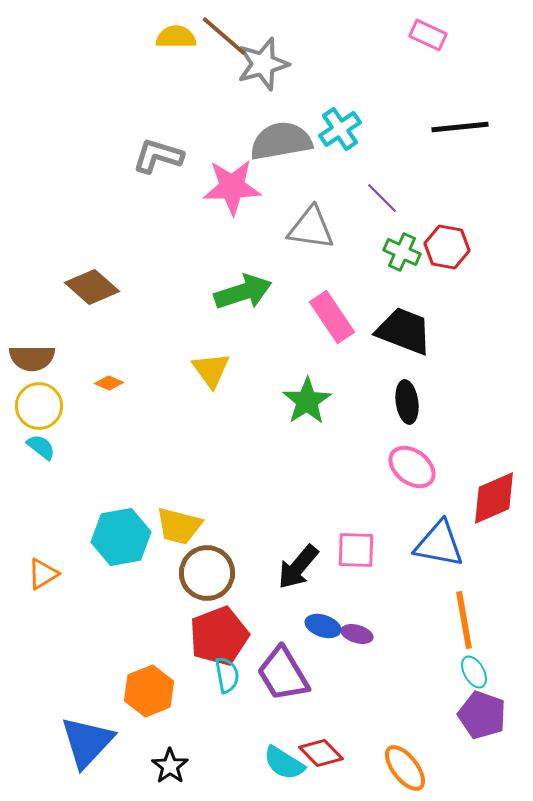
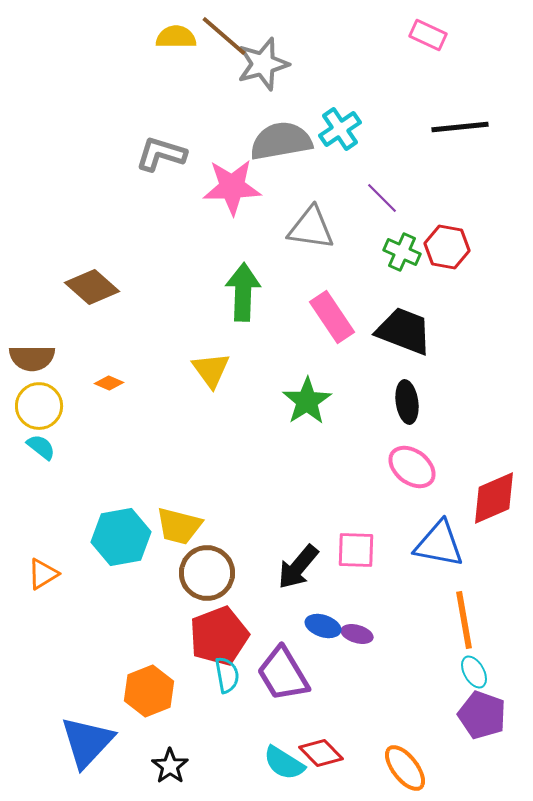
gray L-shape at (158, 156): moved 3 px right, 2 px up
green arrow at (243, 292): rotated 70 degrees counterclockwise
